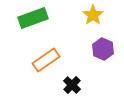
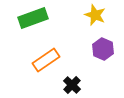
yellow star: moved 2 px right; rotated 15 degrees counterclockwise
